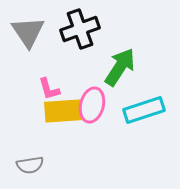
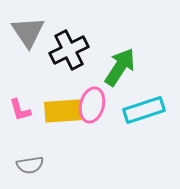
black cross: moved 11 px left, 21 px down; rotated 6 degrees counterclockwise
pink L-shape: moved 29 px left, 21 px down
